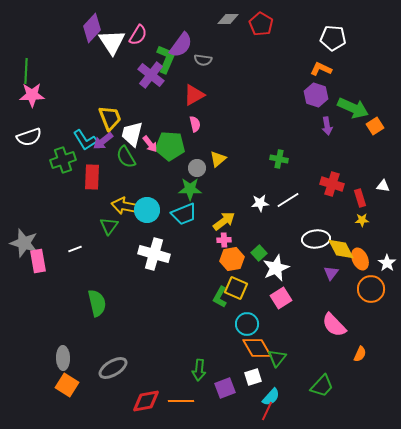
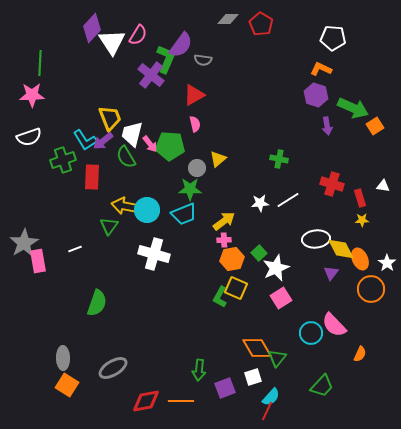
green line at (26, 71): moved 14 px right, 8 px up
gray star at (24, 243): rotated 24 degrees clockwise
green semicircle at (97, 303): rotated 32 degrees clockwise
cyan circle at (247, 324): moved 64 px right, 9 px down
